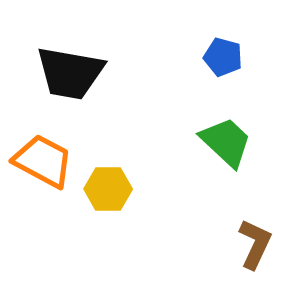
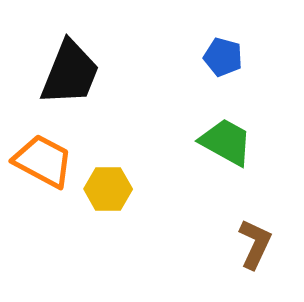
black trapezoid: rotated 78 degrees counterclockwise
green trapezoid: rotated 14 degrees counterclockwise
